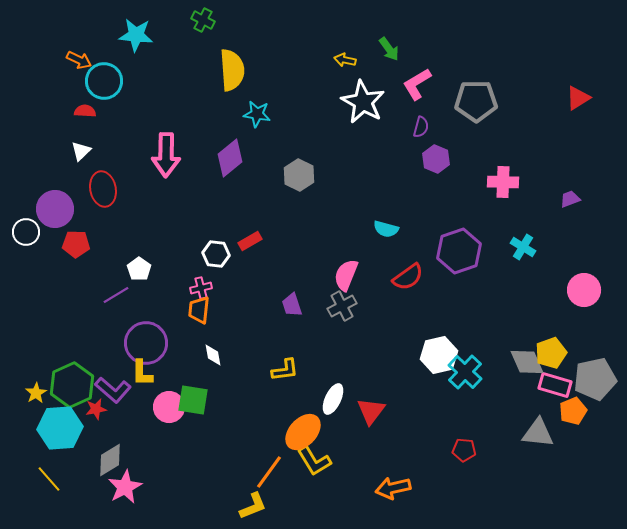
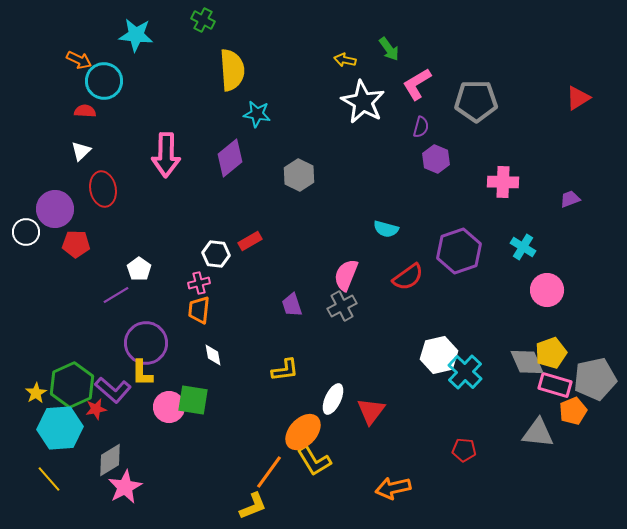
pink cross at (201, 288): moved 2 px left, 5 px up
pink circle at (584, 290): moved 37 px left
